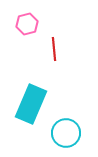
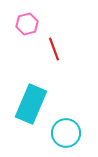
red line: rotated 15 degrees counterclockwise
